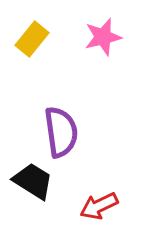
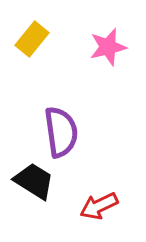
pink star: moved 5 px right, 10 px down
black trapezoid: moved 1 px right
